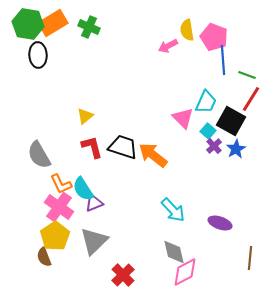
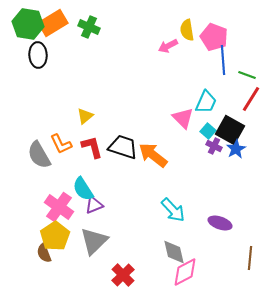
black square: moved 1 px left, 9 px down
purple cross: rotated 21 degrees counterclockwise
orange L-shape: moved 40 px up
purple triangle: moved 2 px down
brown semicircle: moved 4 px up
